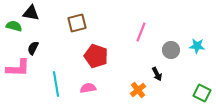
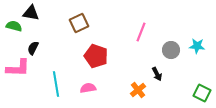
brown square: moved 2 px right; rotated 12 degrees counterclockwise
